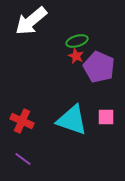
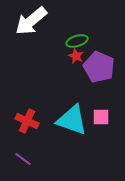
pink square: moved 5 px left
red cross: moved 5 px right
